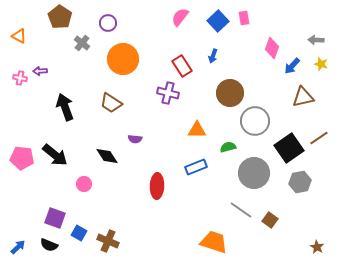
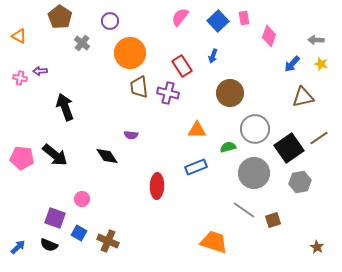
purple circle at (108, 23): moved 2 px right, 2 px up
pink diamond at (272, 48): moved 3 px left, 12 px up
orange circle at (123, 59): moved 7 px right, 6 px up
blue arrow at (292, 66): moved 2 px up
brown trapezoid at (111, 103): moved 28 px right, 16 px up; rotated 50 degrees clockwise
gray circle at (255, 121): moved 8 px down
purple semicircle at (135, 139): moved 4 px left, 4 px up
pink circle at (84, 184): moved 2 px left, 15 px down
gray line at (241, 210): moved 3 px right
brown square at (270, 220): moved 3 px right; rotated 35 degrees clockwise
